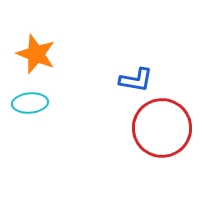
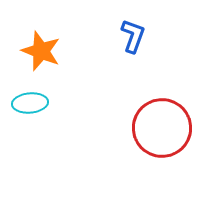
orange star: moved 5 px right, 3 px up
blue L-shape: moved 3 px left, 44 px up; rotated 80 degrees counterclockwise
